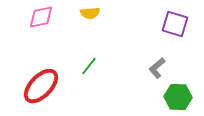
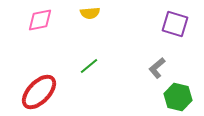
pink diamond: moved 1 px left, 3 px down
green line: rotated 12 degrees clockwise
red ellipse: moved 2 px left, 6 px down
green hexagon: rotated 12 degrees clockwise
